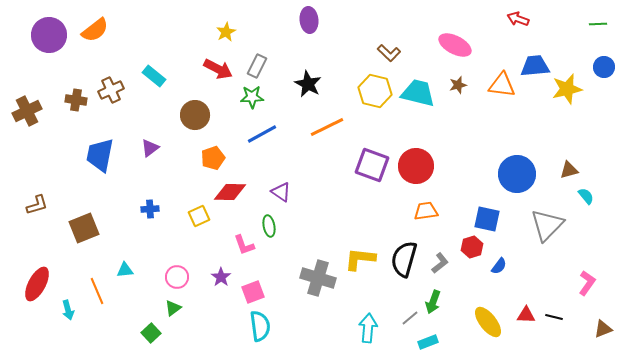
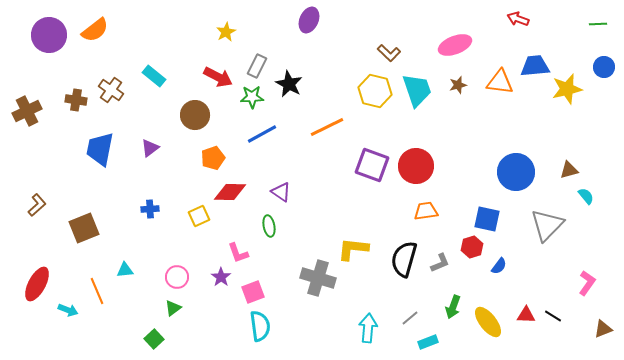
purple ellipse at (309, 20): rotated 30 degrees clockwise
pink ellipse at (455, 45): rotated 48 degrees counterclockwise
red arrow at (218, 69): moved 8 px down
black star at (308, 84): moved 19 px left
orange triangle at (502, 85): moved 2 px left, 3 px up
brown cross at (111, 90): rotated 30 degrees counterclockwise
cyan trapezoid at (418, 93): moved 1 px left, 3 px up; rotated 57 degrees clockwise
blue trapezoid at (100, 155): moved 6 px up
blue circle at (517, 174): moved 1 px left, 2 px up
brown L-shape at (37, 205): rotated 25 degrees counterclockwise
pink L-shape at (244, 245): moved 6 px left, 8 px down
yellow L-shape at (360, 259): moved 7 px left, 10 px up
gray L-shape at (440, 263): rotated 15 degrees clockwise
green arrow at (433, 302): moved 20 px right, 5 px down
cyan arrow at (68, 310): rotated 54 degrees counterclockwise
black line at (554, 317): moved 1 px left, 1 px up; rotated 18 degrees clockwise
green square at (151, 333): moved 3 px right, 6 px down
